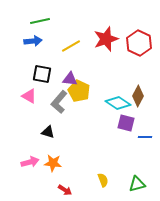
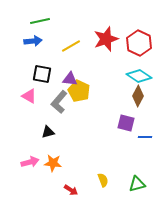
cyan diamond: moved 21 px right, 27 px up
black triangle: rotated 32 degrees counterclockwise
red arrow: moved 6 px right
